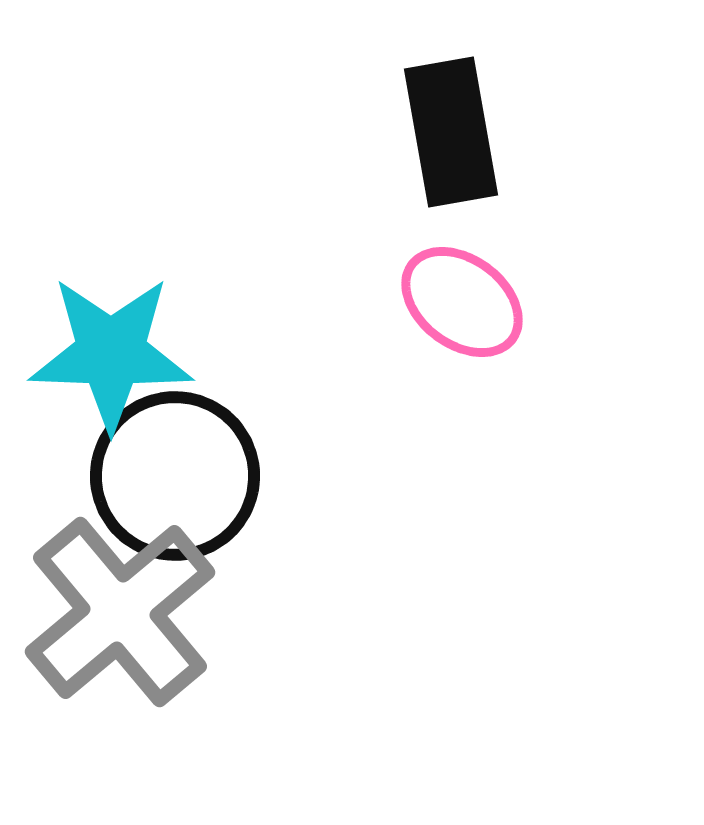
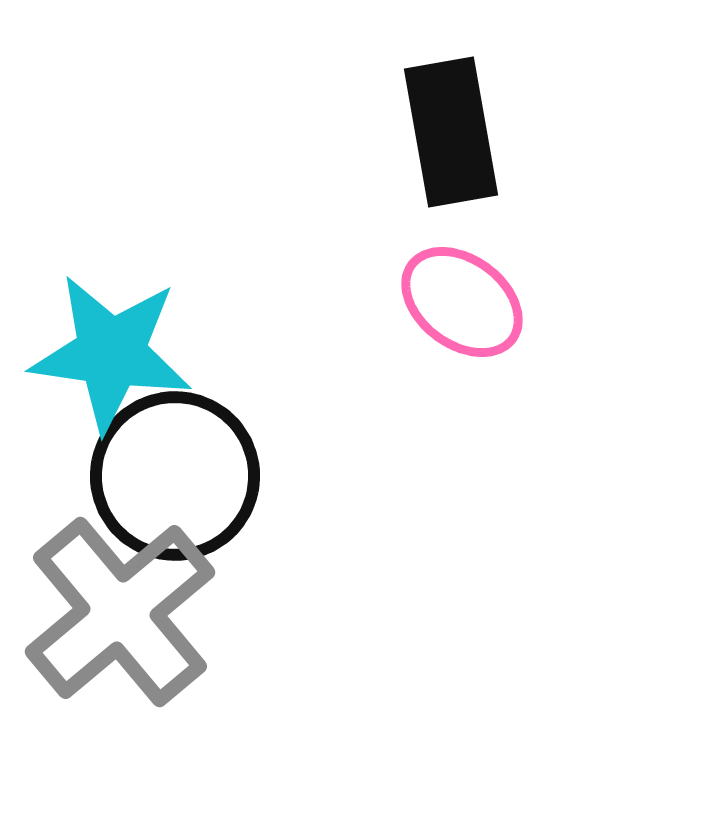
cyan star: rotated 6 degrees clockwise
